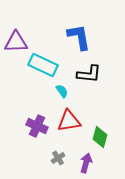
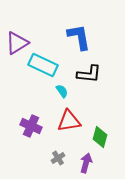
purple triangle: moved 1 px right, 1 px down; rotated 30 degrees counterclockwise
purple cross: moved 6 px left
